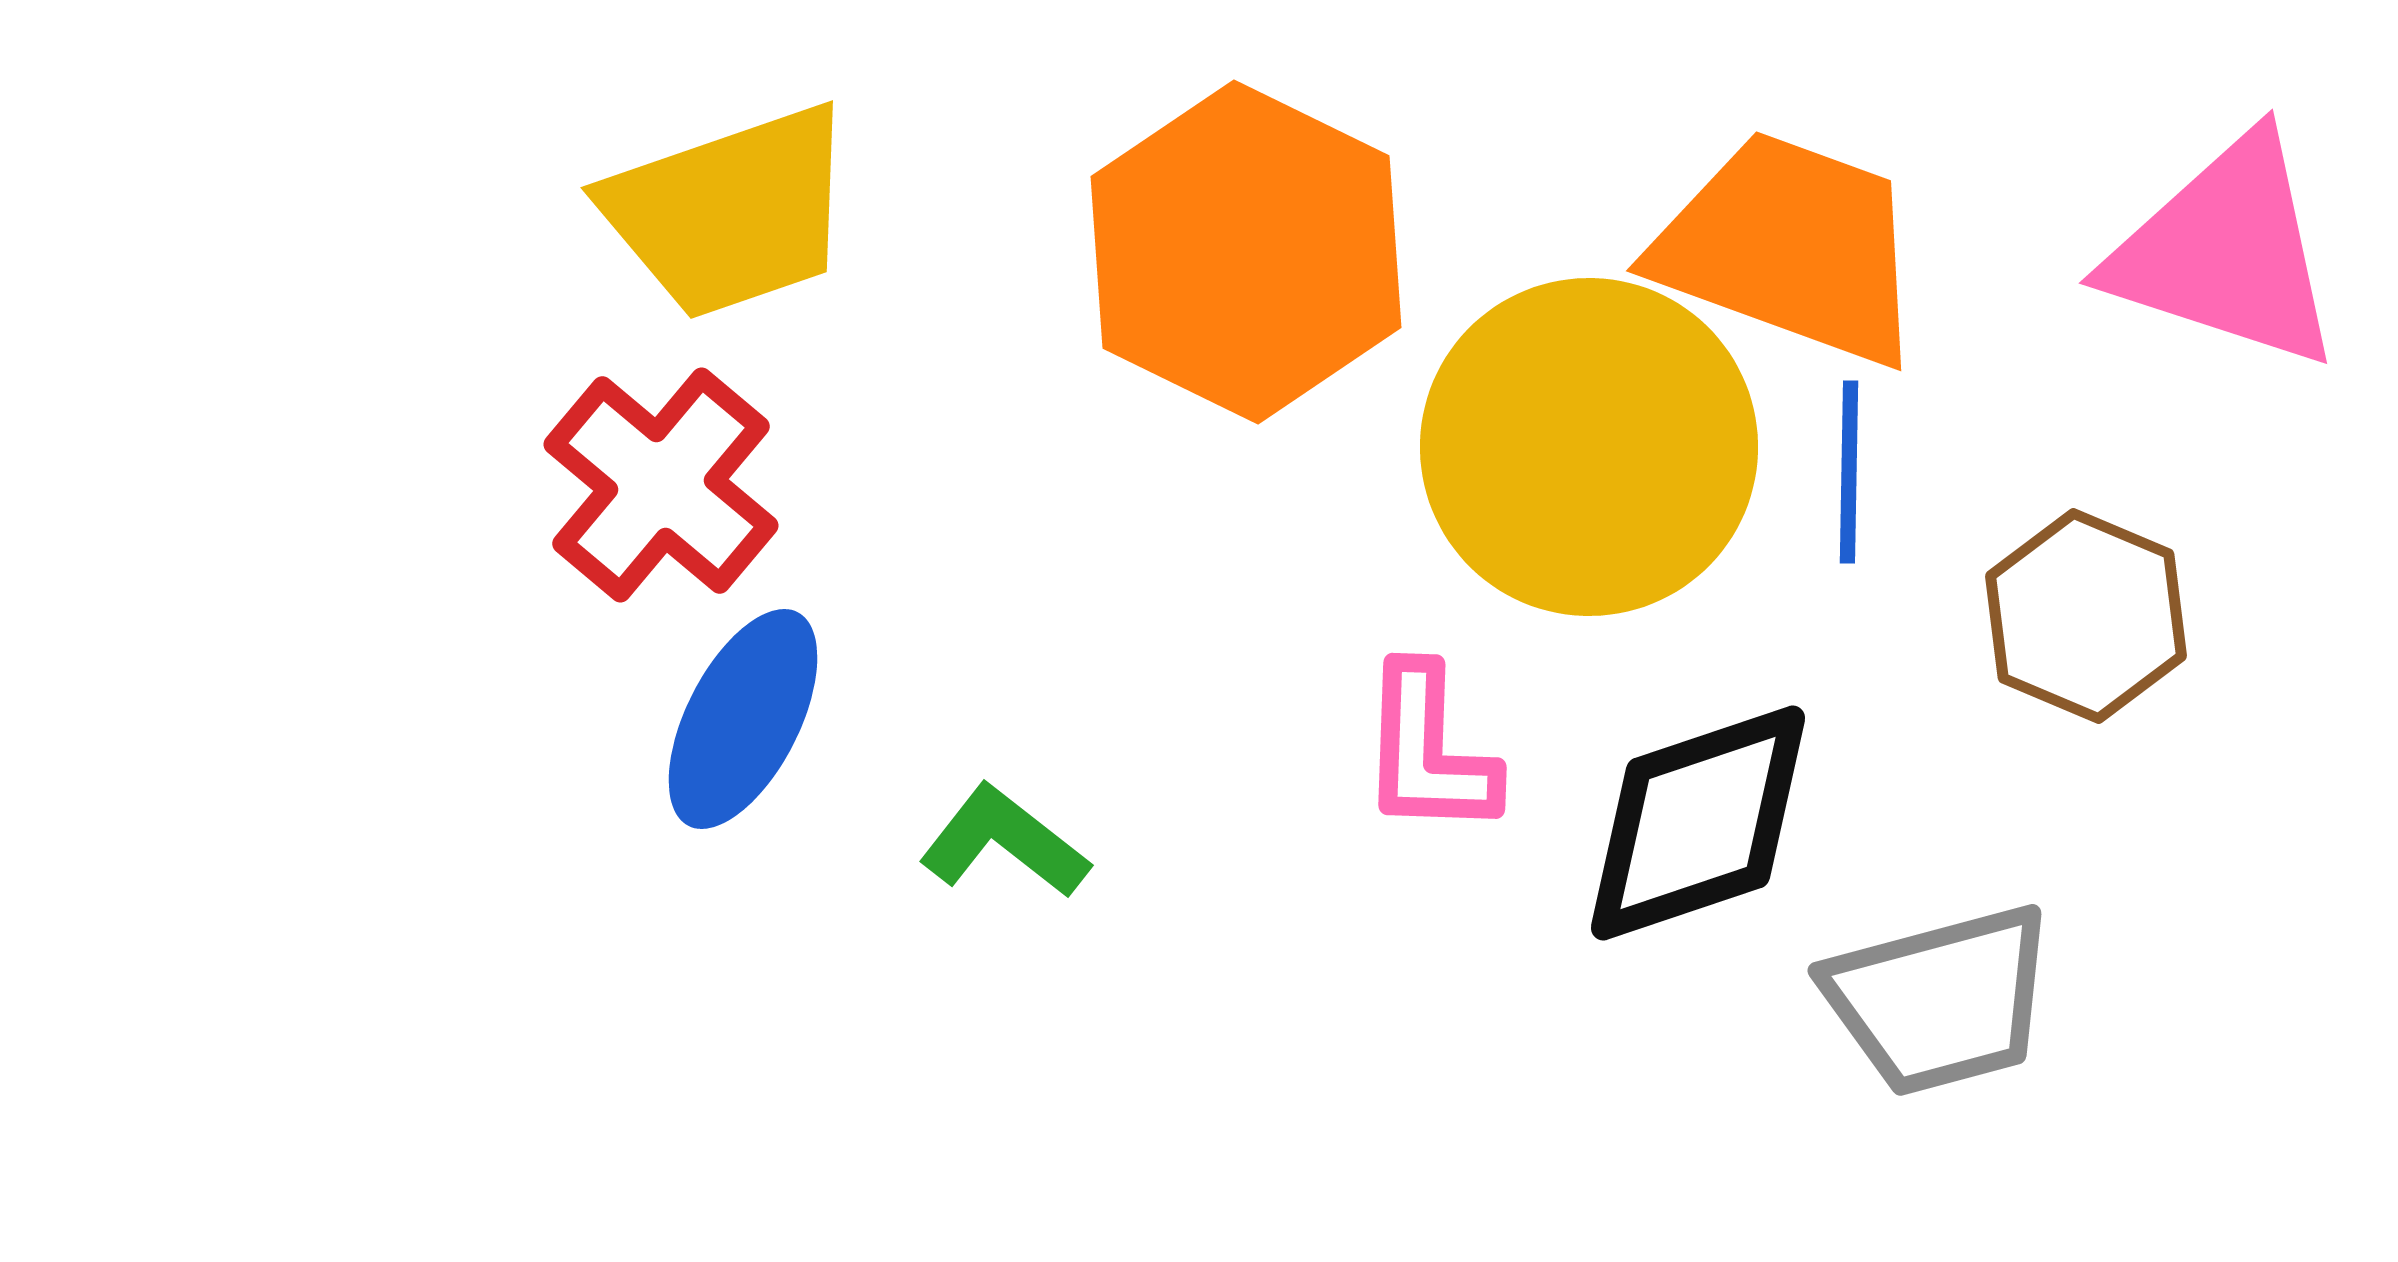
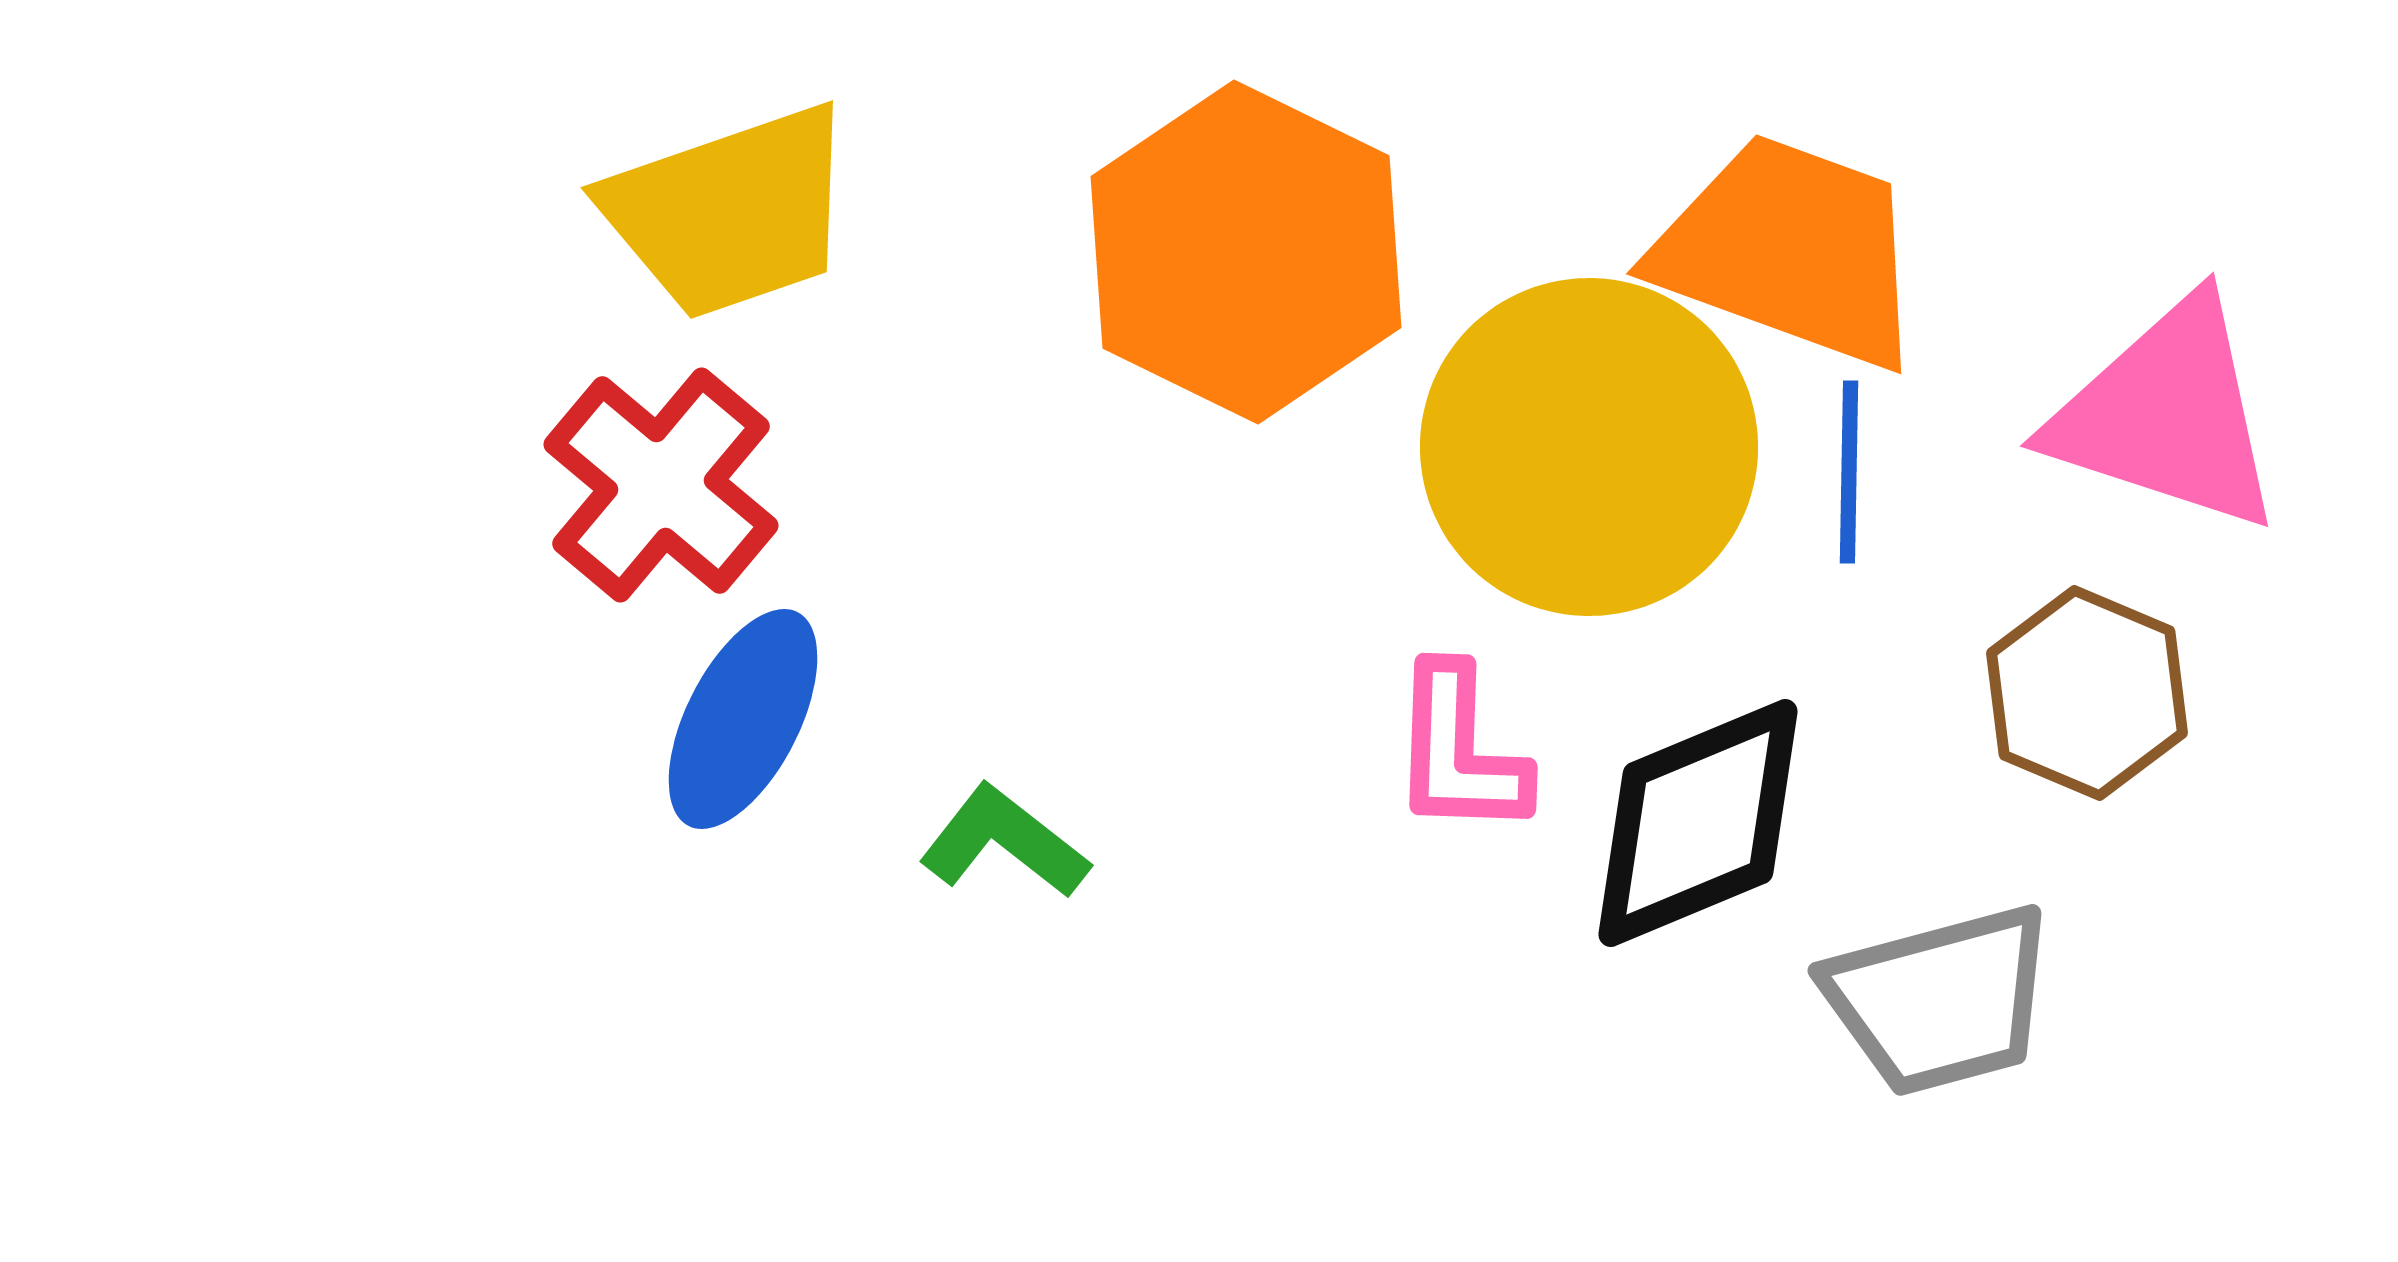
orange trapezoid: moved 3 px down
pink triangle: moved 59 px left, 163 px down
brown hexagon: moved 1 px right, 77 px down
pink L-shape: moved 31 px right
black diamond: rotated 4 degrees counterclockwise
